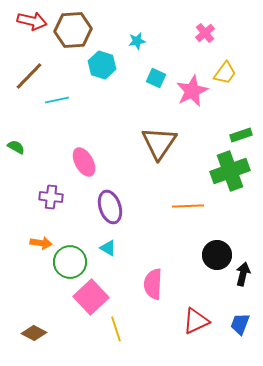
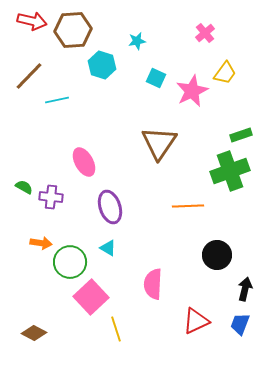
green semicircle: moved 8 px right, 40 px down
black arrow: moved 2 px right, 15 px down
